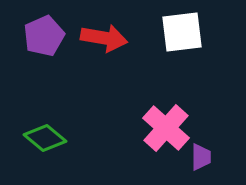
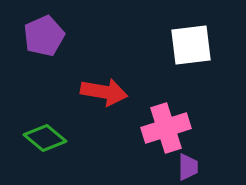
white square: moved 9 px right, 13 px down
red arrow: moved 54 px down
pink cross: rotated 30 degrees clockwise
purple trapezoid: moved 13 px left, 10 px down
